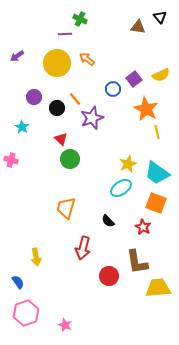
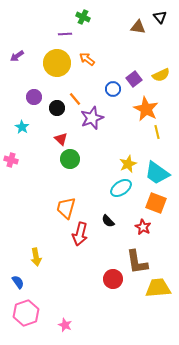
green cross: moved 3 px right, 2 px up
red arrow: moved 3 px left, 14 px up
red circle: moved 4 px right, 3 px down
